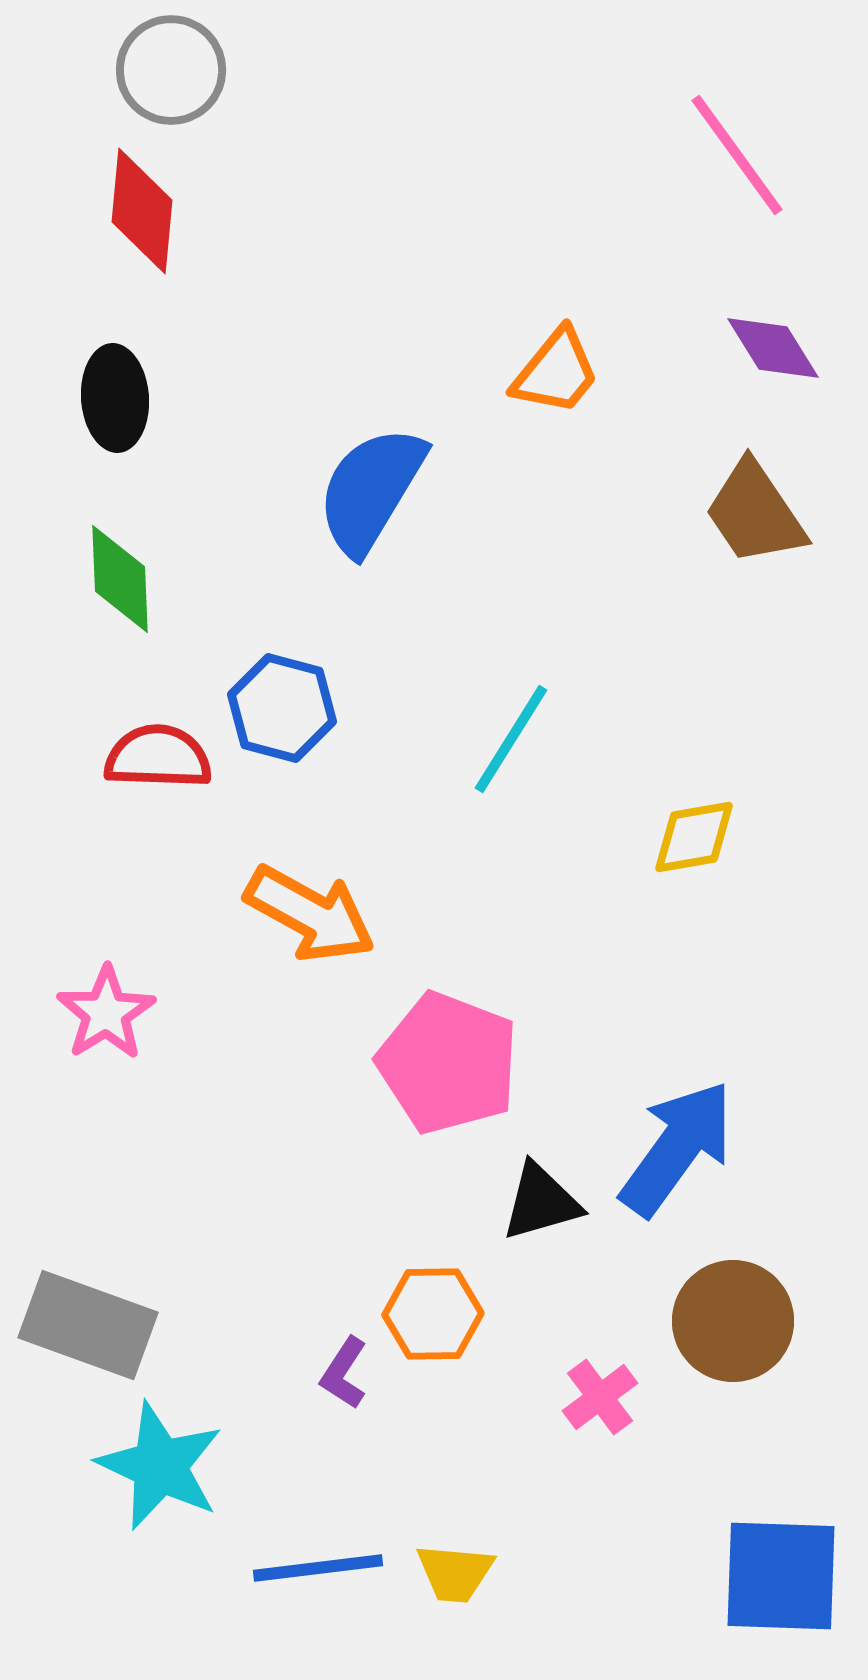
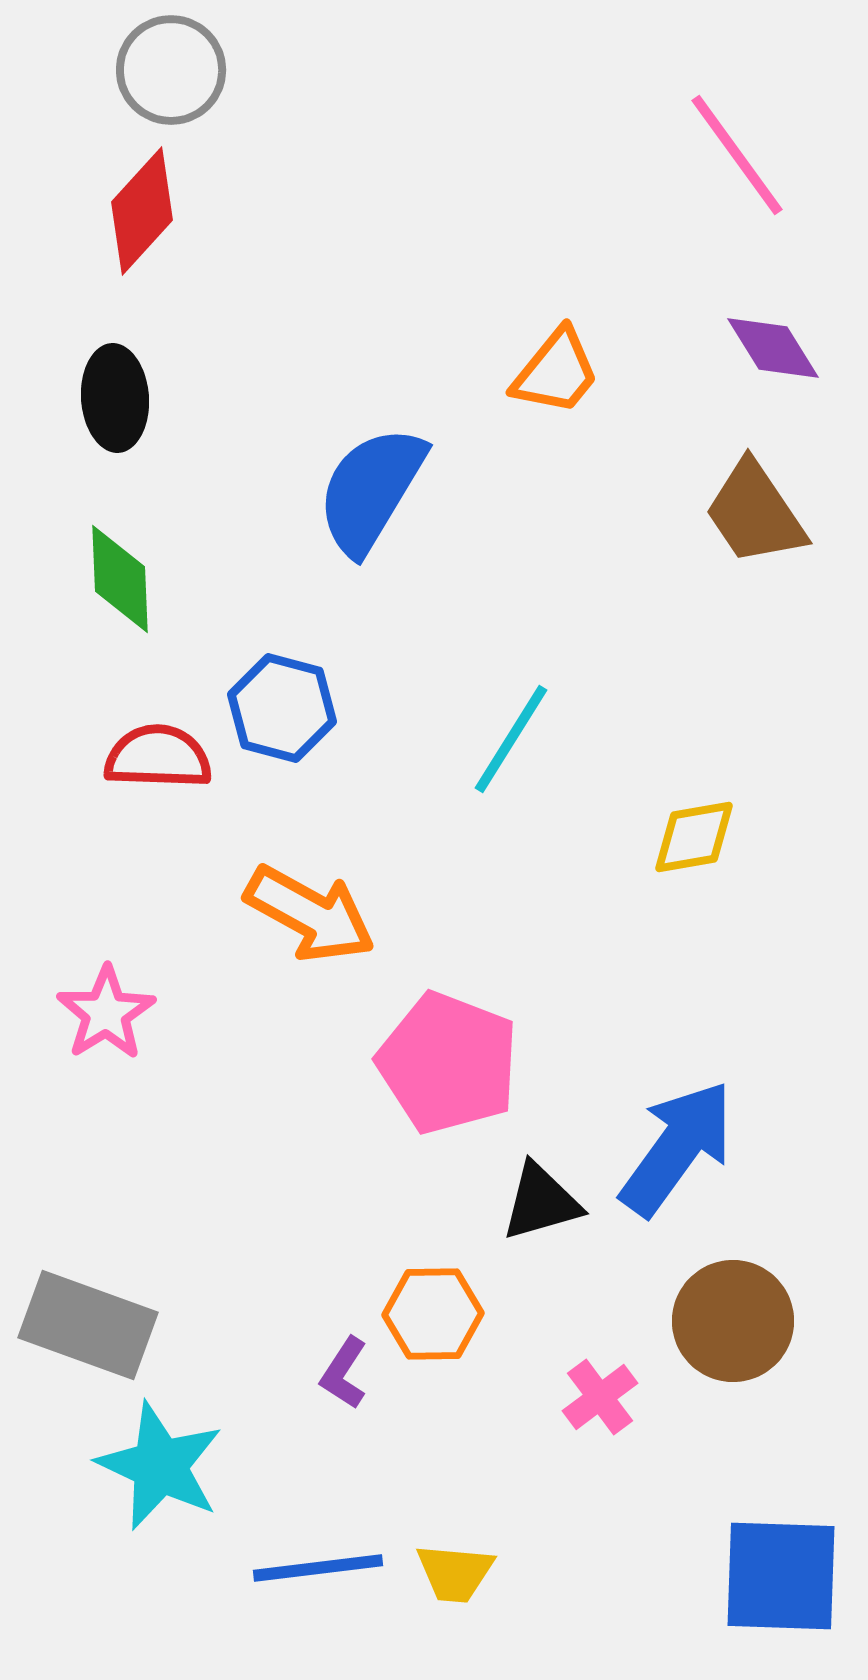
red diamond: rotated 37 degrees clockwise
